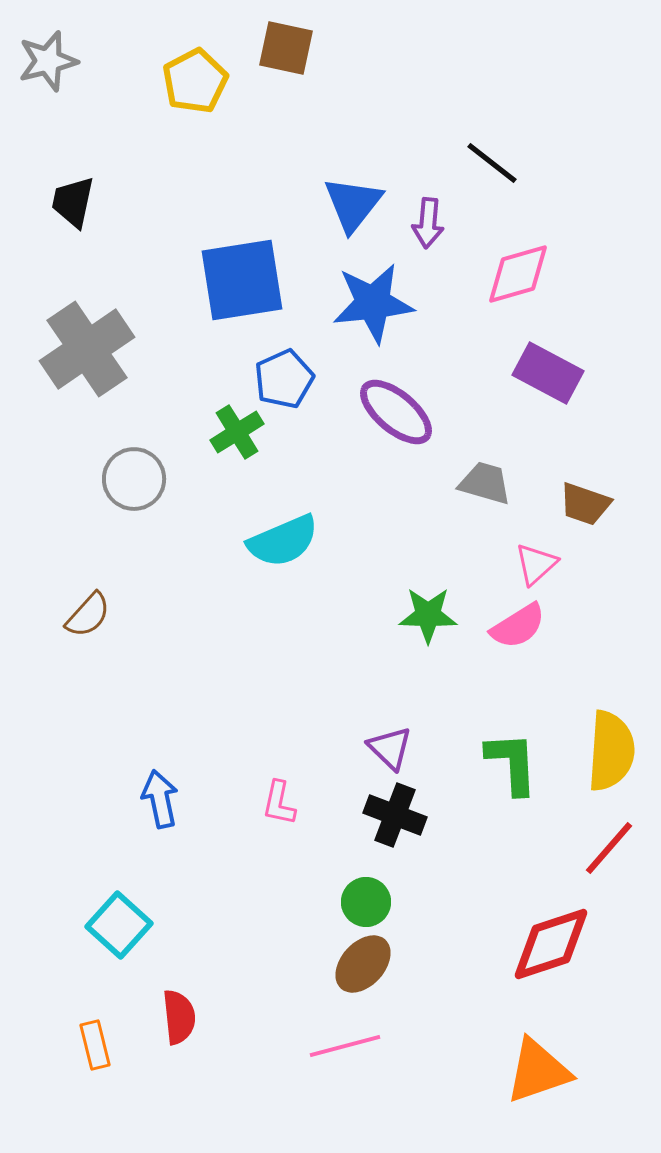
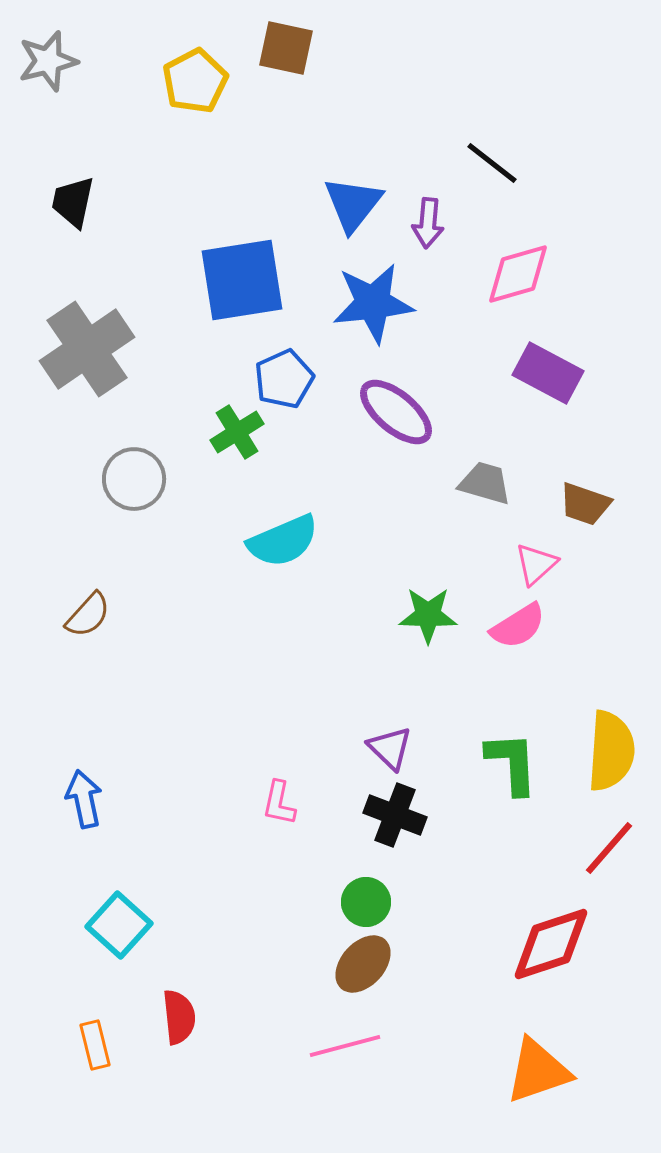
blue arrow: moved 76 px left
